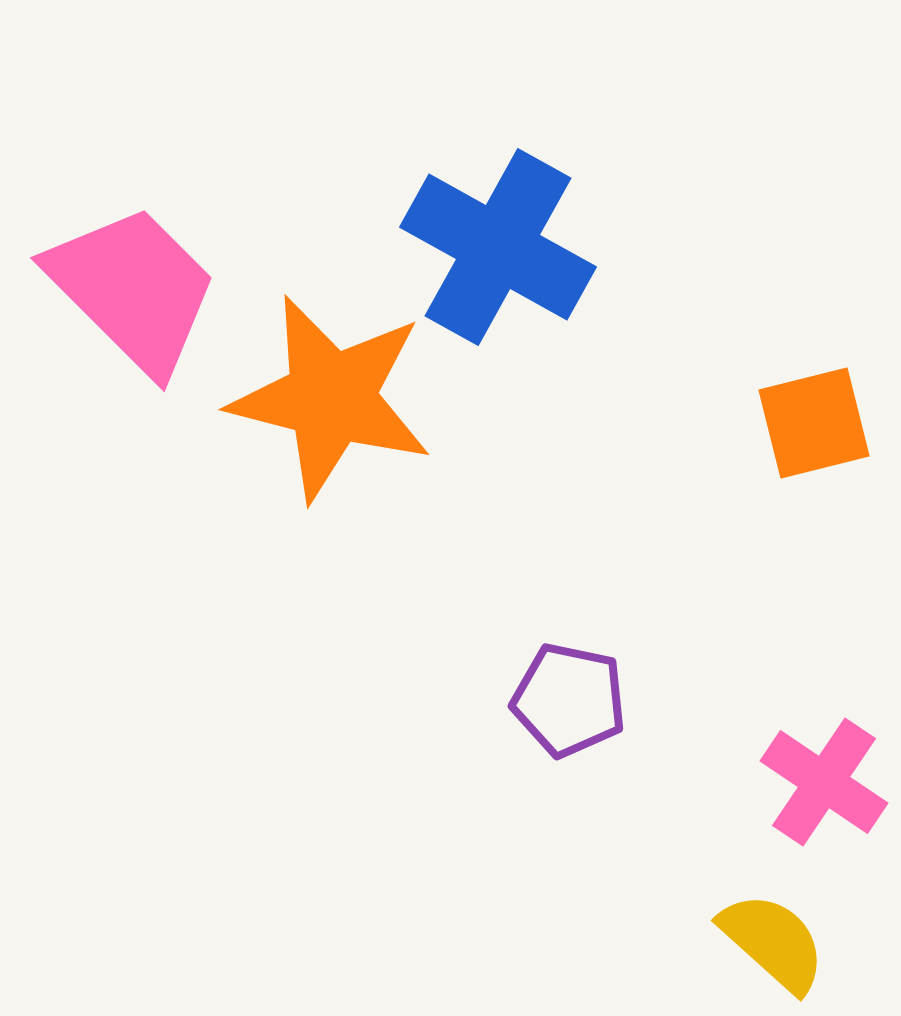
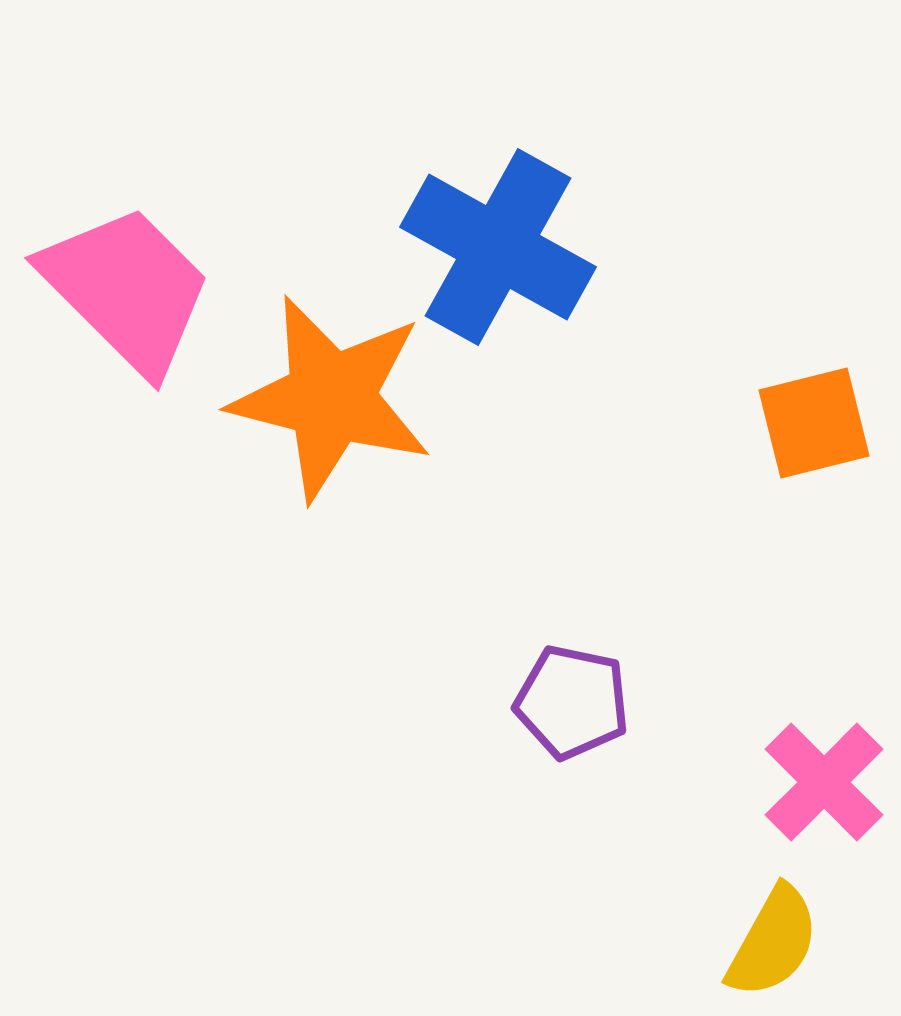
pink trapezoid: moved 6 px left
purple pentagon: moved 3 px right, 2 px down
pink cross: rotated 11 degrees clockwise
yellow semicircle: rotated 77 degrees clockwise
